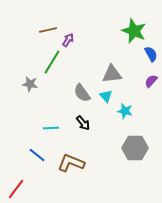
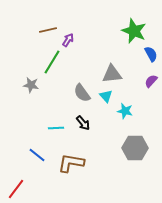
gray star: moved 1 px right, 1 px down
cyan line: moved 5 px right
brown L-shape: rotated 12 degrees counterclockwise
